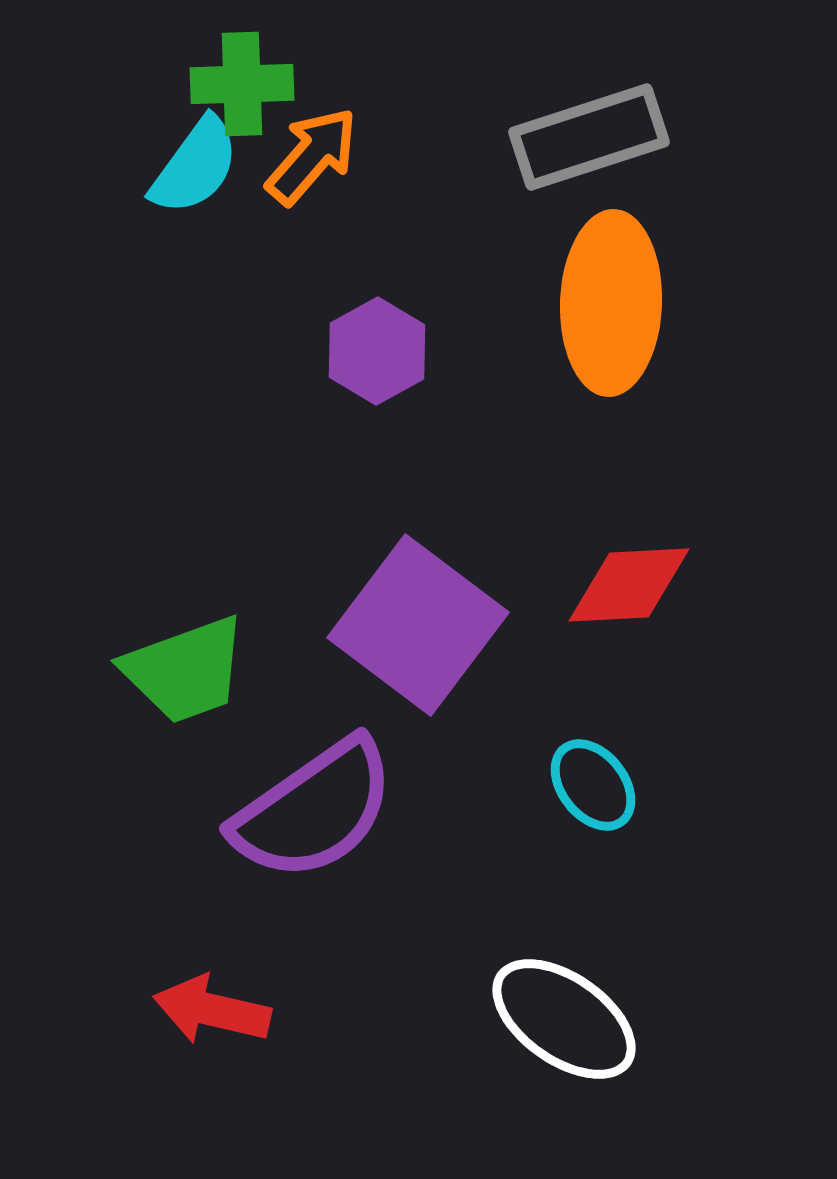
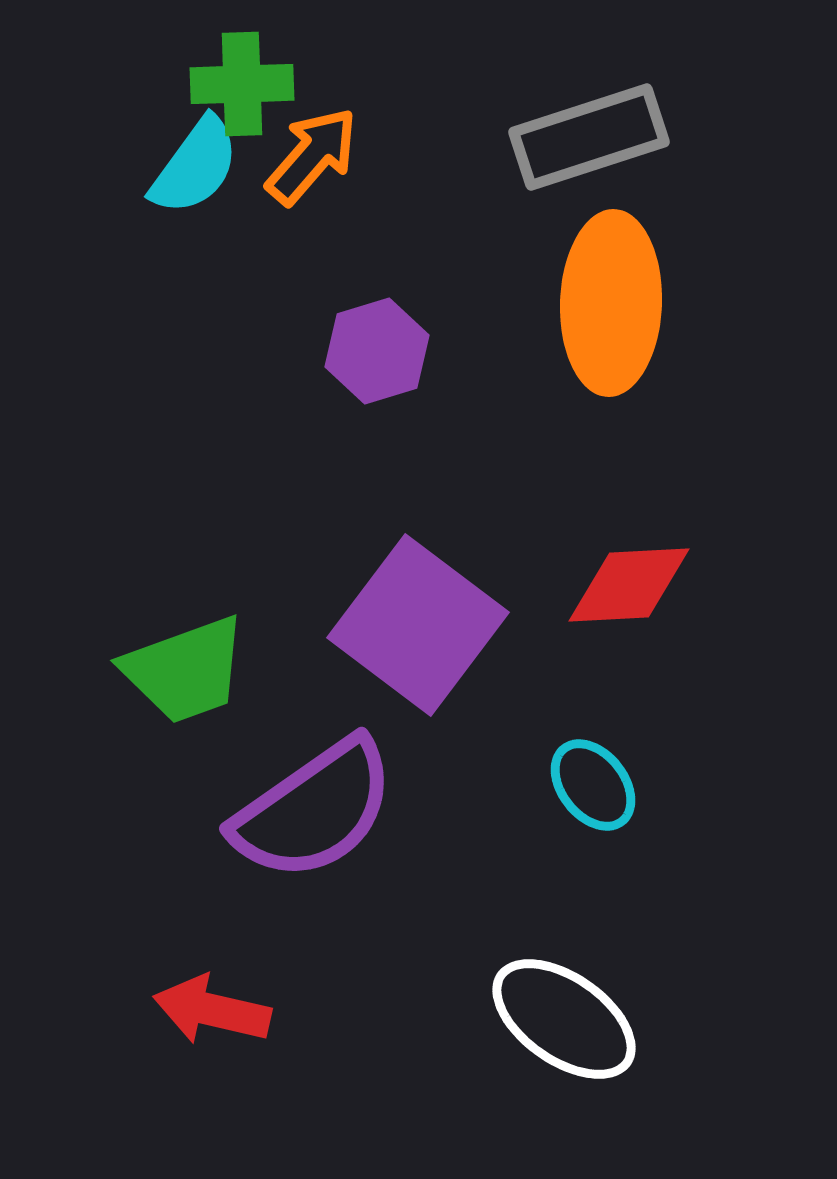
purple hexagon: rotated 12 degrees clockwise
